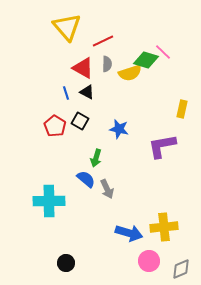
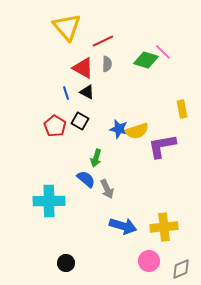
yellow semicircle: moved 7 px right, 58 px down
yellow rectangle: rotated 24 degrees counterclockwise
blue arrow: moved 6 px left, 7 px up
